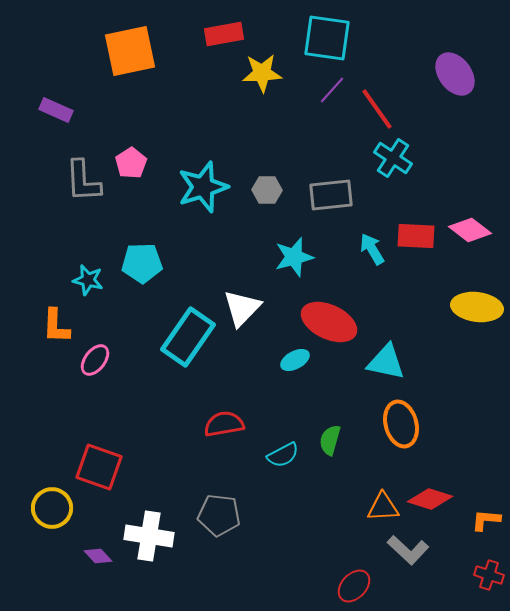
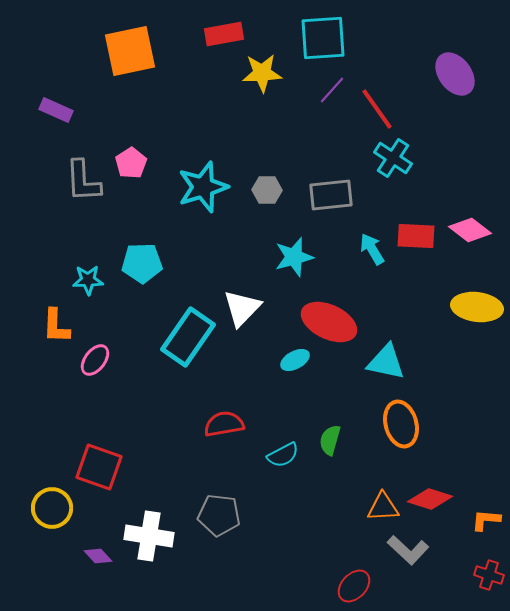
cyan square at (327, 38): moved 4 px left; rotated 12 degrees counterclockwise
cyan star at (88, 280): rotated 16 degrees counterclockwise
